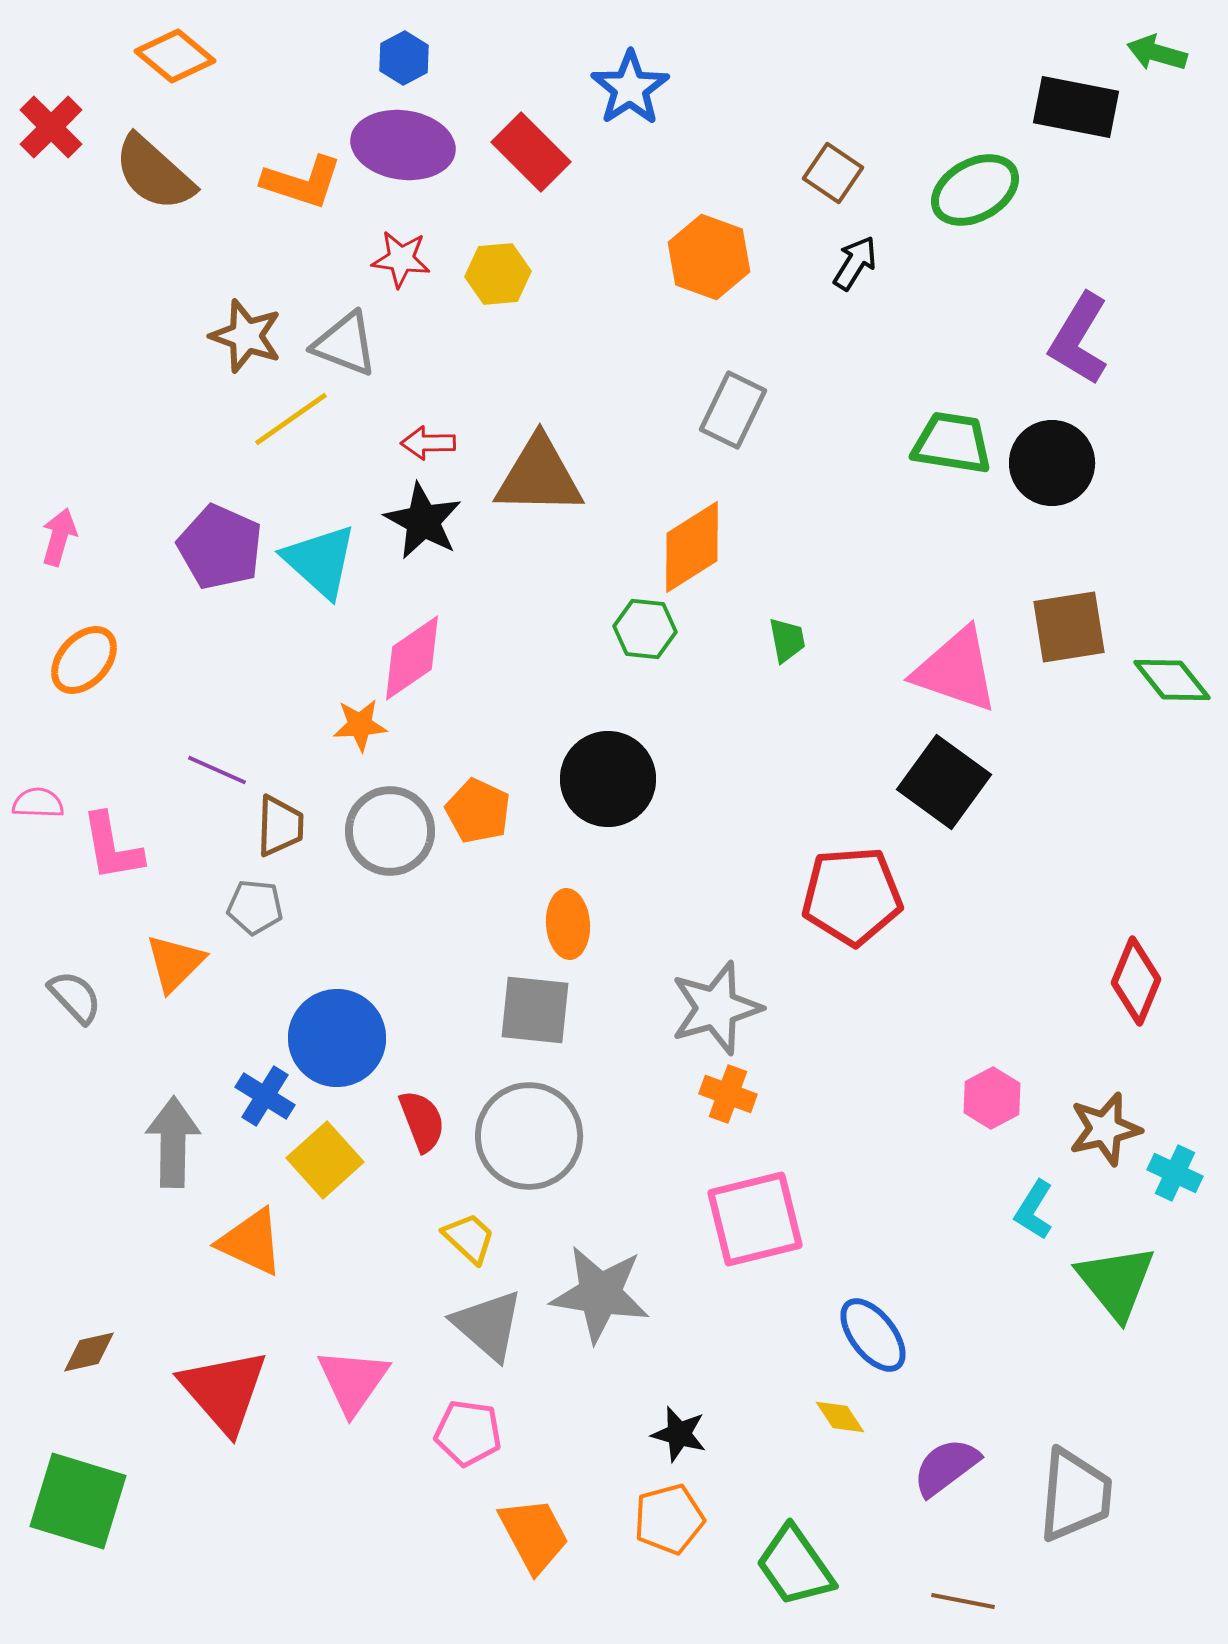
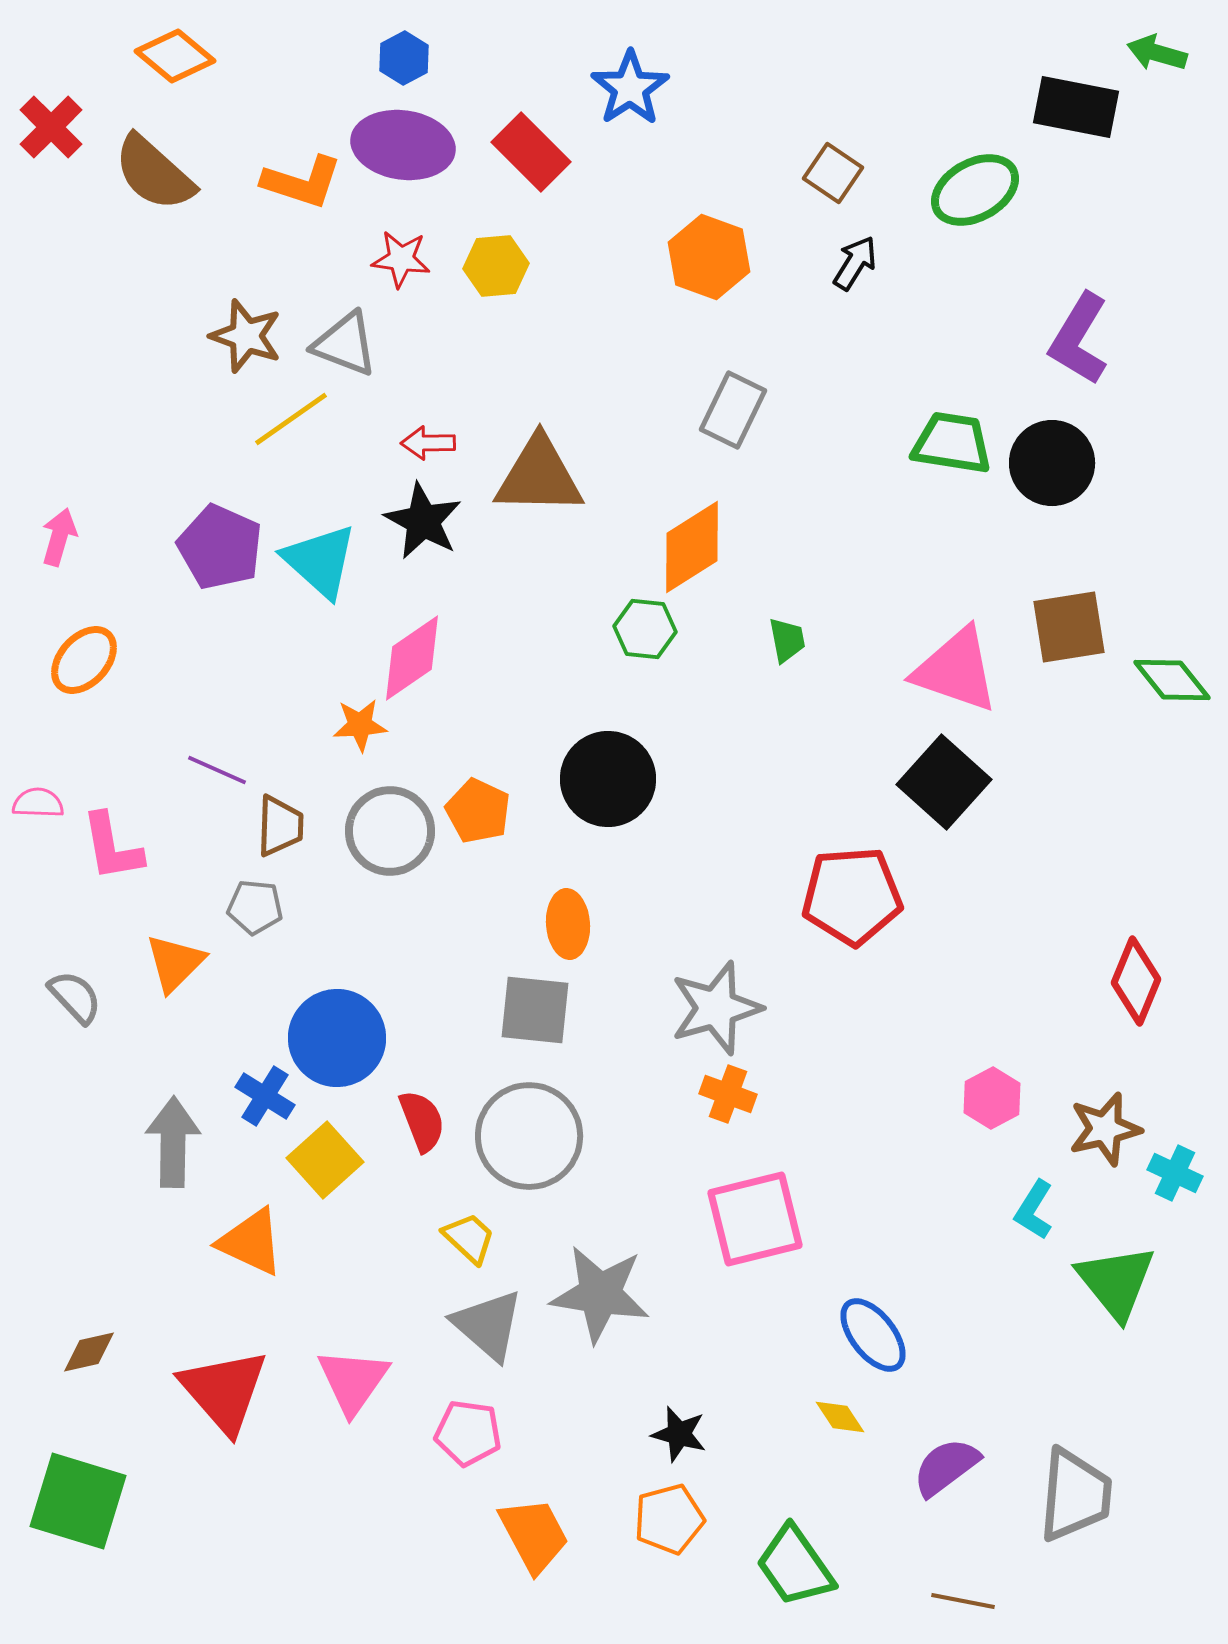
yellow hexagon at (498, 274): moved 2 px left, 8 px up
black square at (944, 782): rotated 6 degrees clockwise
